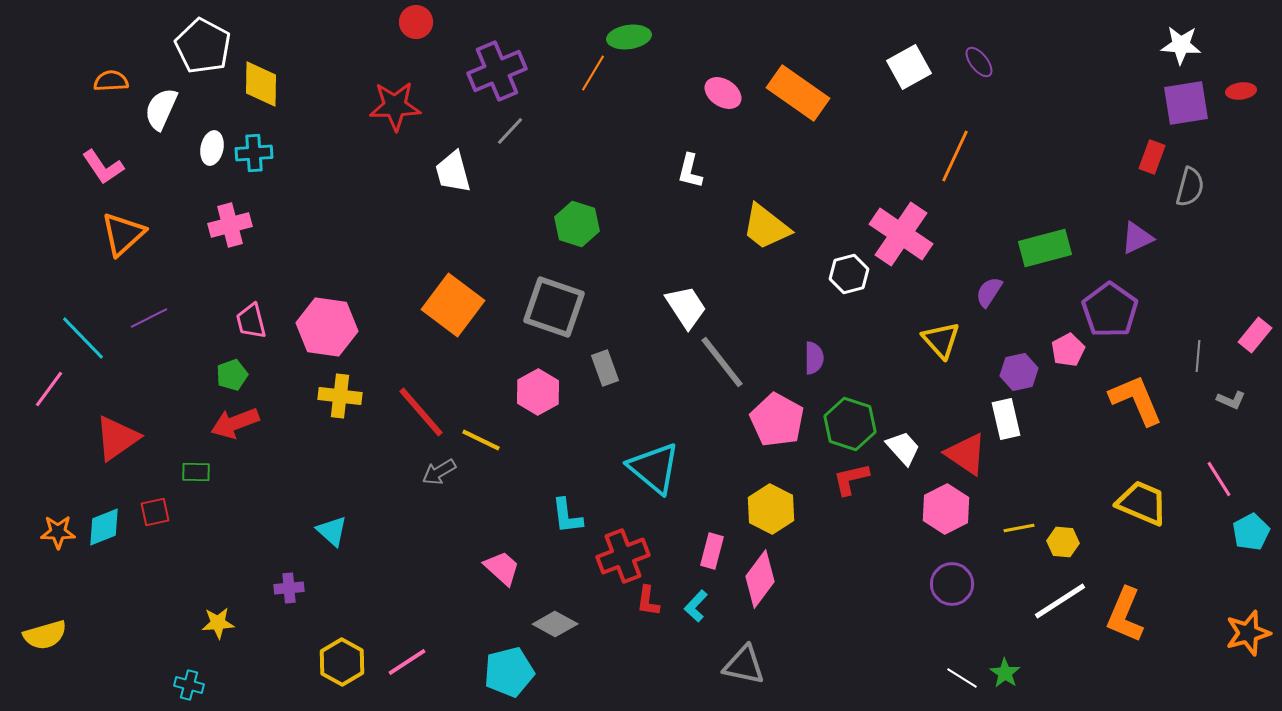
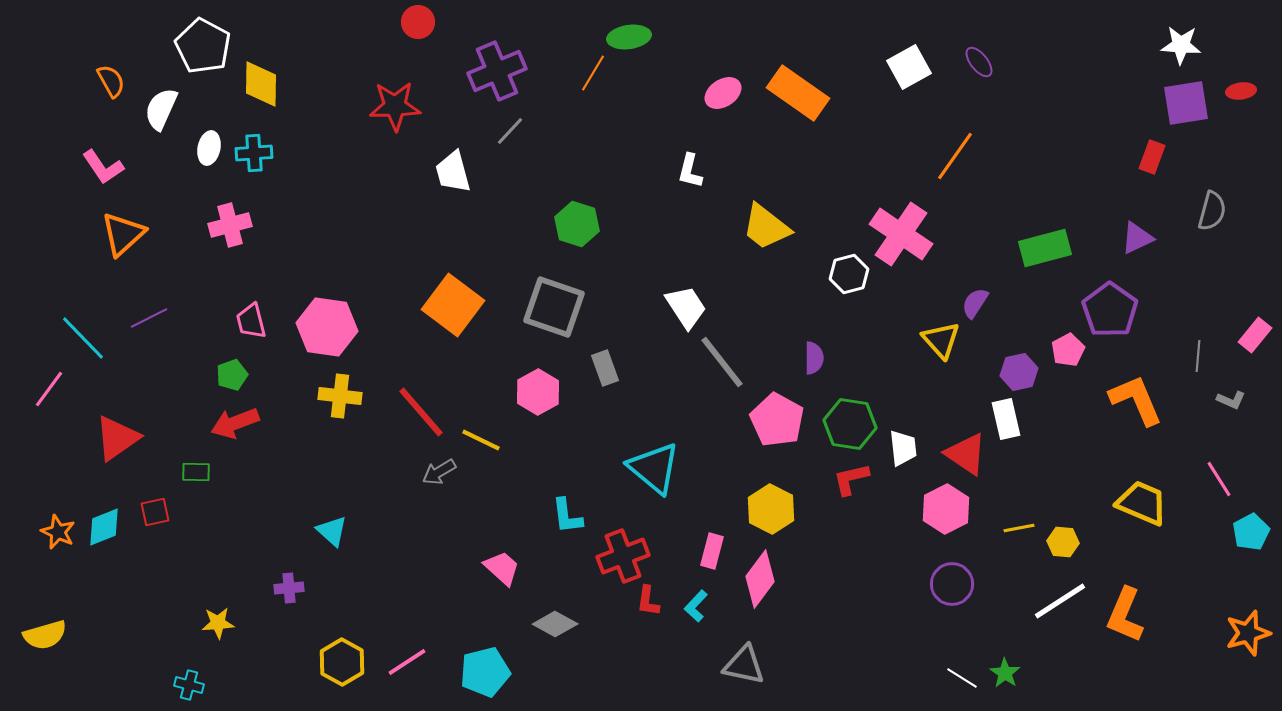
red circle at (416, 22): moved 2 px right
orange semicircle at (111, 81): rotated 64 degrees clockwise
pink ellipse at (723, 93): rotated 66 degrees counterclockwise
white ellipse at (212, 148): moved 3 px left
orange line at (955, 156): rotated 10 degrees clockwise
gray semicircle at (1190, 187): moved 22 px right, 24 px down
purple semicircle at (989, 292): moved 14 px left, 11 px down
green hexagon at (850, 424): rotated 9 degrees counterclockwise
white trapezoid at (903, 448): rotated 36 degrees clockwise
orange star at (58, 532): rotated 24 degrees clockwise
cyan pentagon at (509, 672): moved 24 px left
